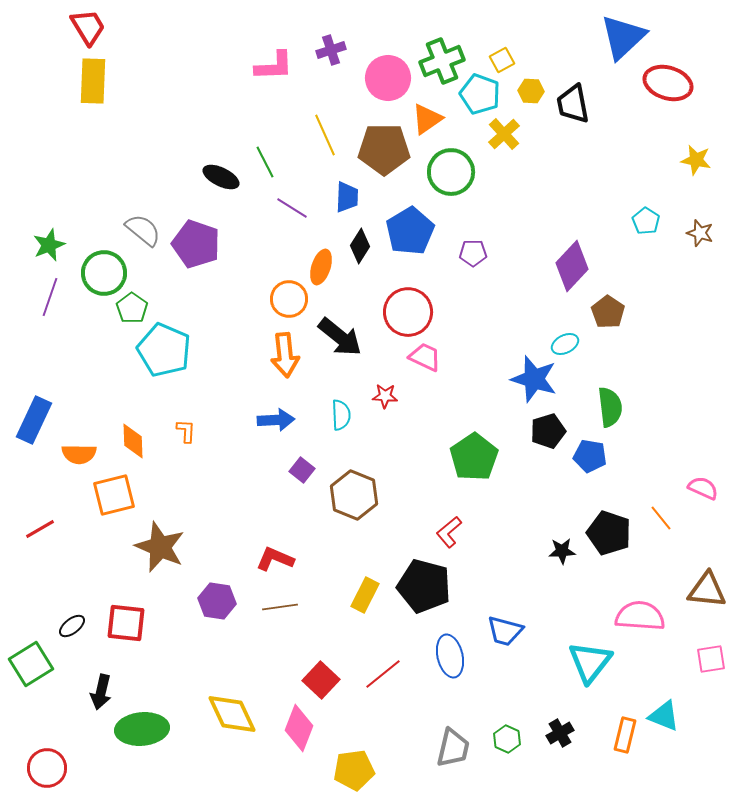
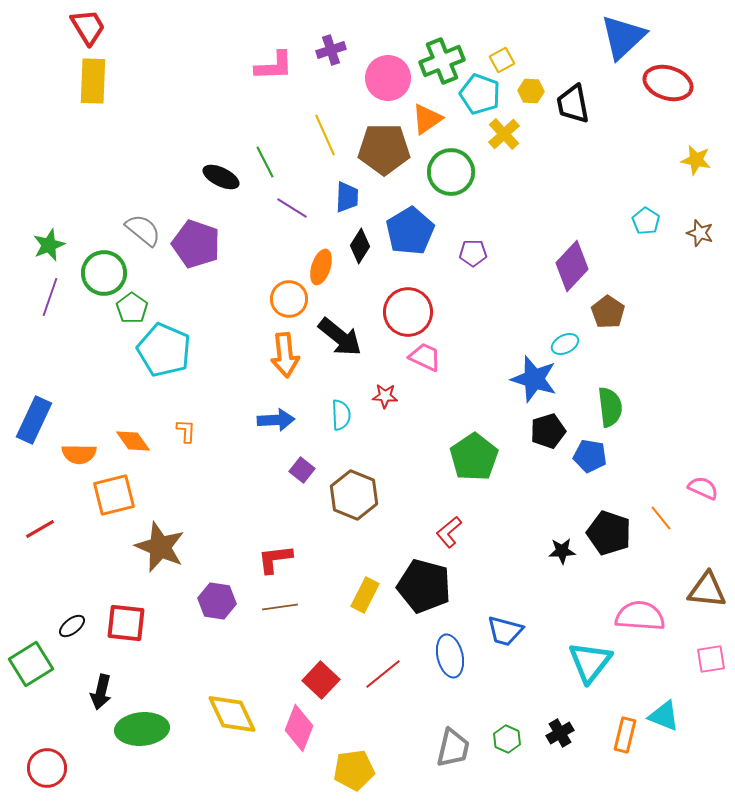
orange diamond at (133, 441): rotated 33 degrees counterclockwise
red L-shape at (275, 559): rotated 30 degrees counterclockwise
